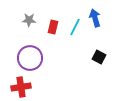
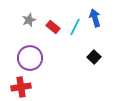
gray star: rotated 24 degrees counterclockwise
red rectangle: rotated 64 degrees counterclockwise
black square: moved 5 px left; rotated 16 degrees clockwise
